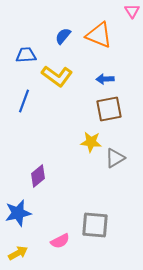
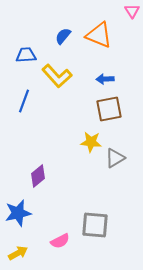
yellow L-shape: rotated 12 degrees clockwise
